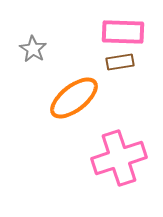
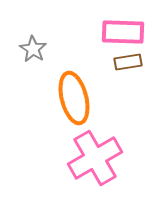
brown rectangle: moved 8 px right
orange ellipse: rotated 66 degrees counterclockwise
pink cross: moved 24 px left; rotated 12 degrees counterclockwise
